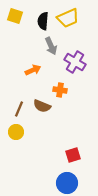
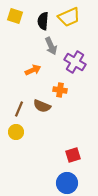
yellow trapezoid: moved 1 px right, 1 px up
